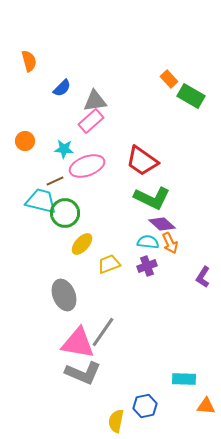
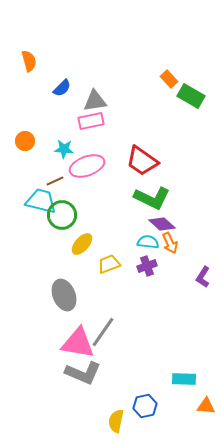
pink rectangle: rotated 30 degrees clockwise
green circle: moved 3 px left, 2 px down
